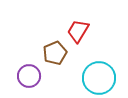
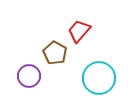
red trapezoid: moved 1 px right; rotated 10 degrees clockwise
brown pentagon: rotated 20 degrees counterclockwise
